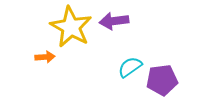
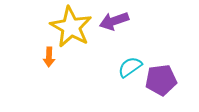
purple arrow: rotated 12 degrees counterclockwise
orange arrow: moved 4 px right; rotated 96 degrees clockwise
purple pentagon: moved 1 px left
